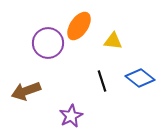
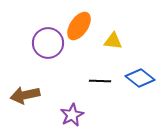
black line: moved 2 px left; rotated 70 degrees counterclockwise
brown arrow: moved 1 px left, 4 px down; rotated 8 degrees clockwise
purple star: moved 1 px right, 1 px up
